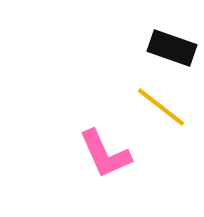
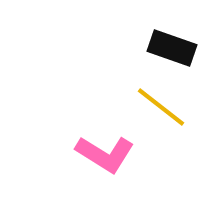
pink L-shape: rotated 34 degrees counterclockwise
